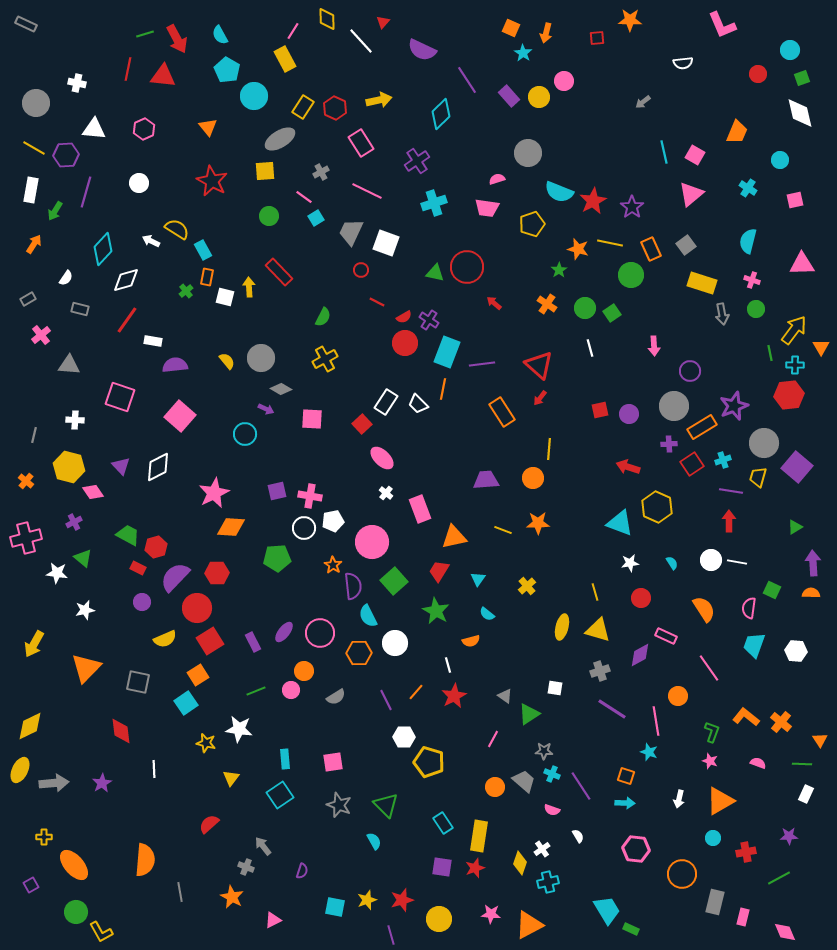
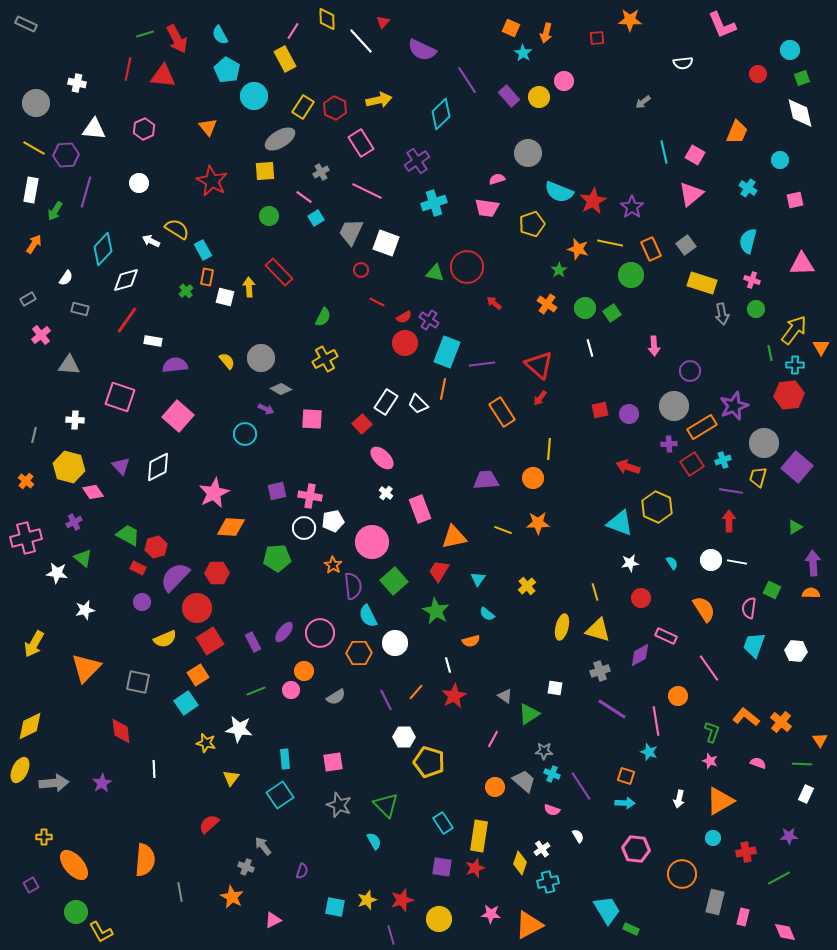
pink square at (180, 416): moved 2 px left
